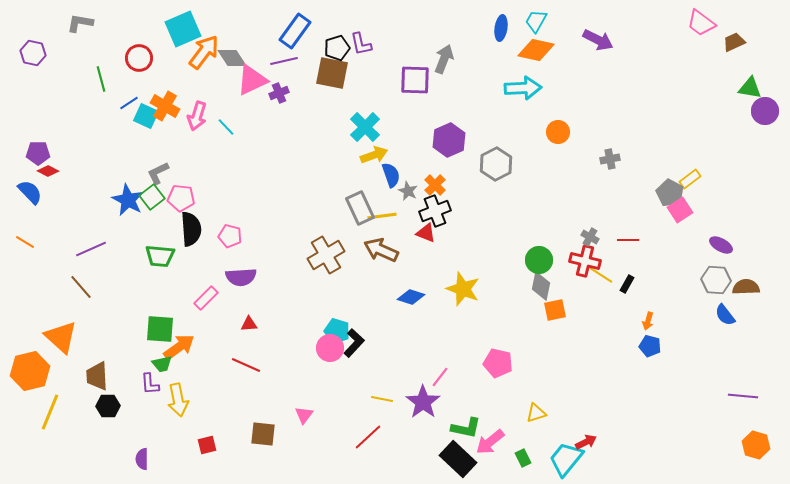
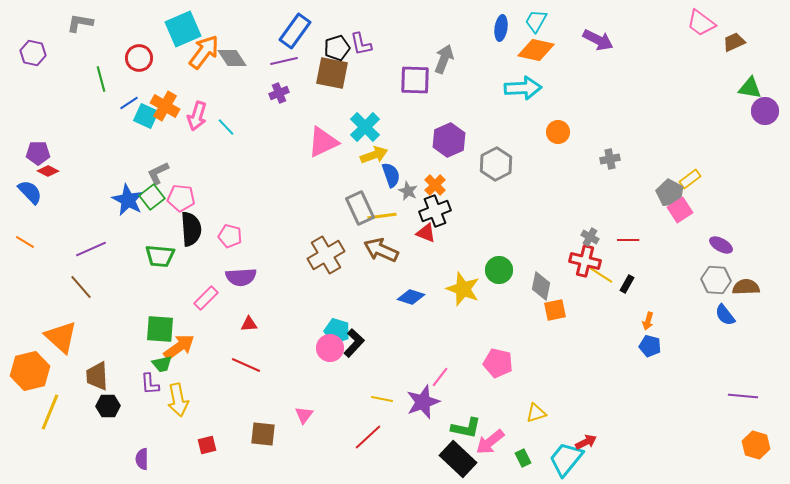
pink triangle at (252, 80): moved 71 px right, 62 px down
green circle at (539, 260): moved 40 px left, 10 px down
purple star at (423, 402): rotated 16 degrees clockwise
